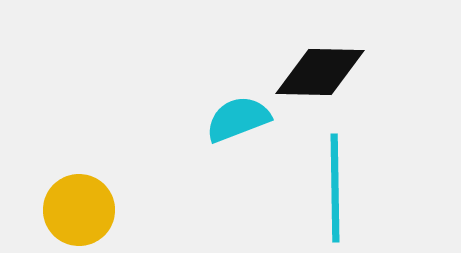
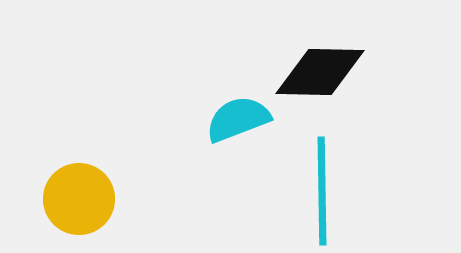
cyan line: moved 13 px left, 3 px down
yellow circle: moved 11 px up
